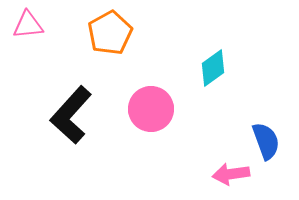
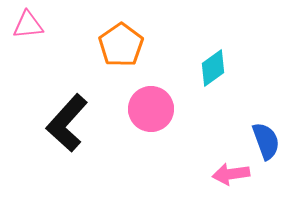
orange pentagon: moved 11 px right, 12 px down; rotated 6 degrees counterclockwise
black L-shape: moved 4 px left, 8 px down
